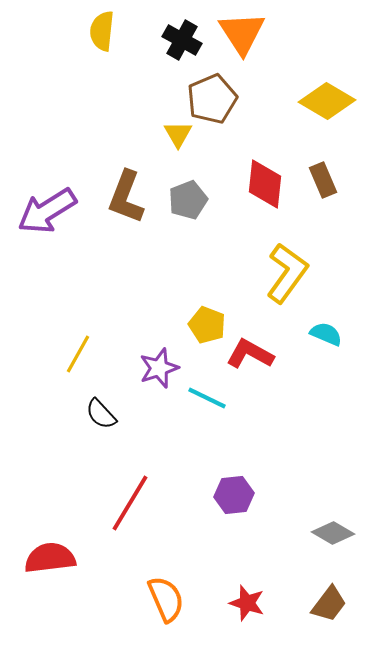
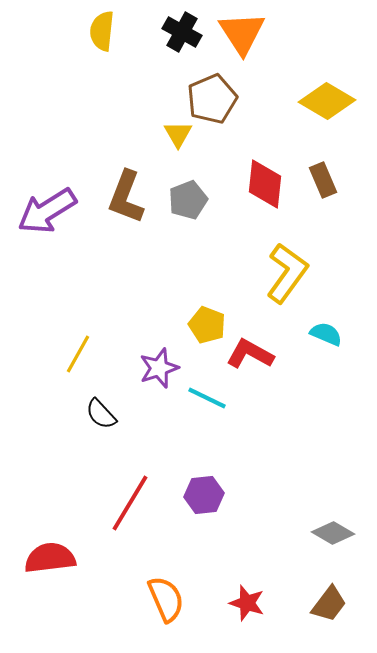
black cross: moved 8 px up
purple hexagon: moved 30 px left
